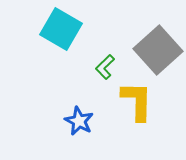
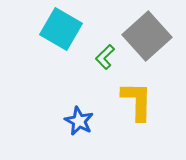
gray square: moved 11 px left, 14 px up
green L-shape: moved 10 px up
